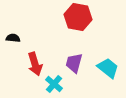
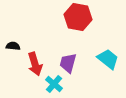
black semicircle: moved 8 px down
purple trapezoid: moved 6 px left
cyan trapezoid: moved 9 px up
